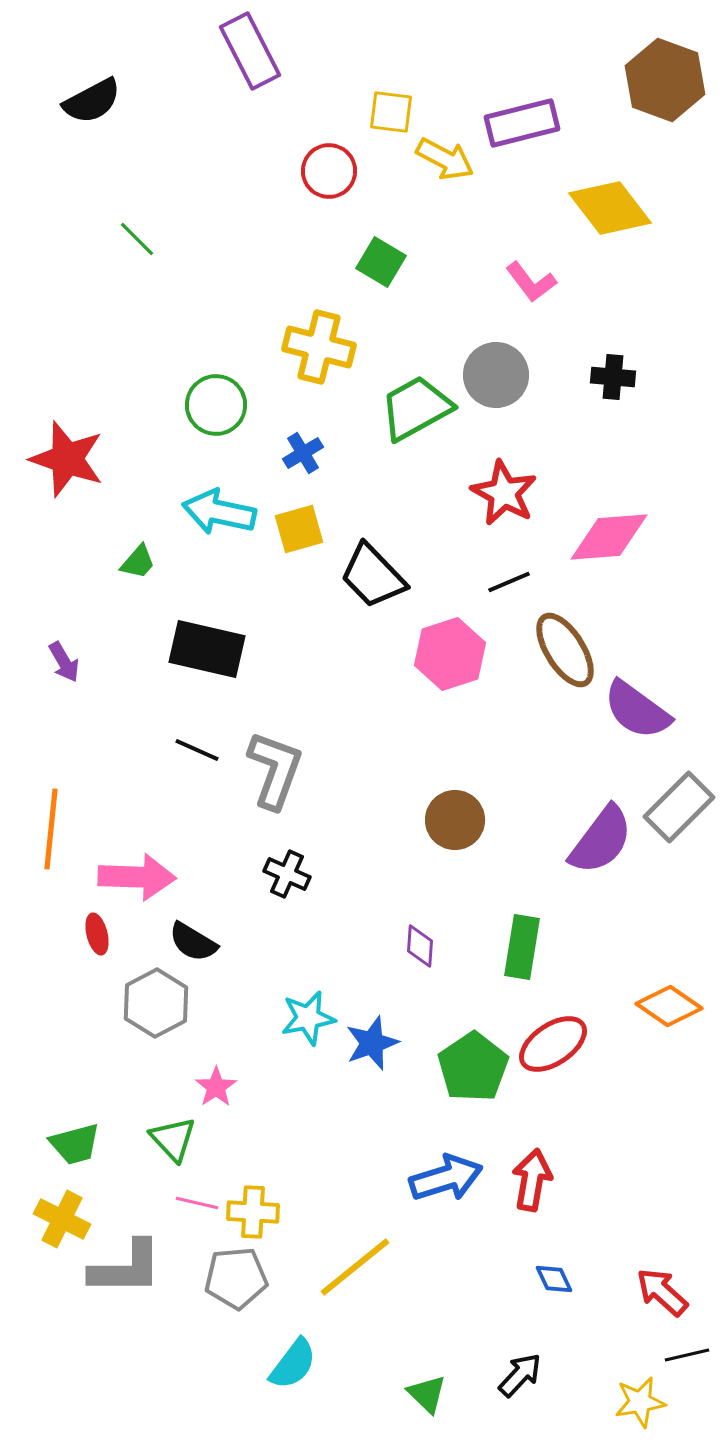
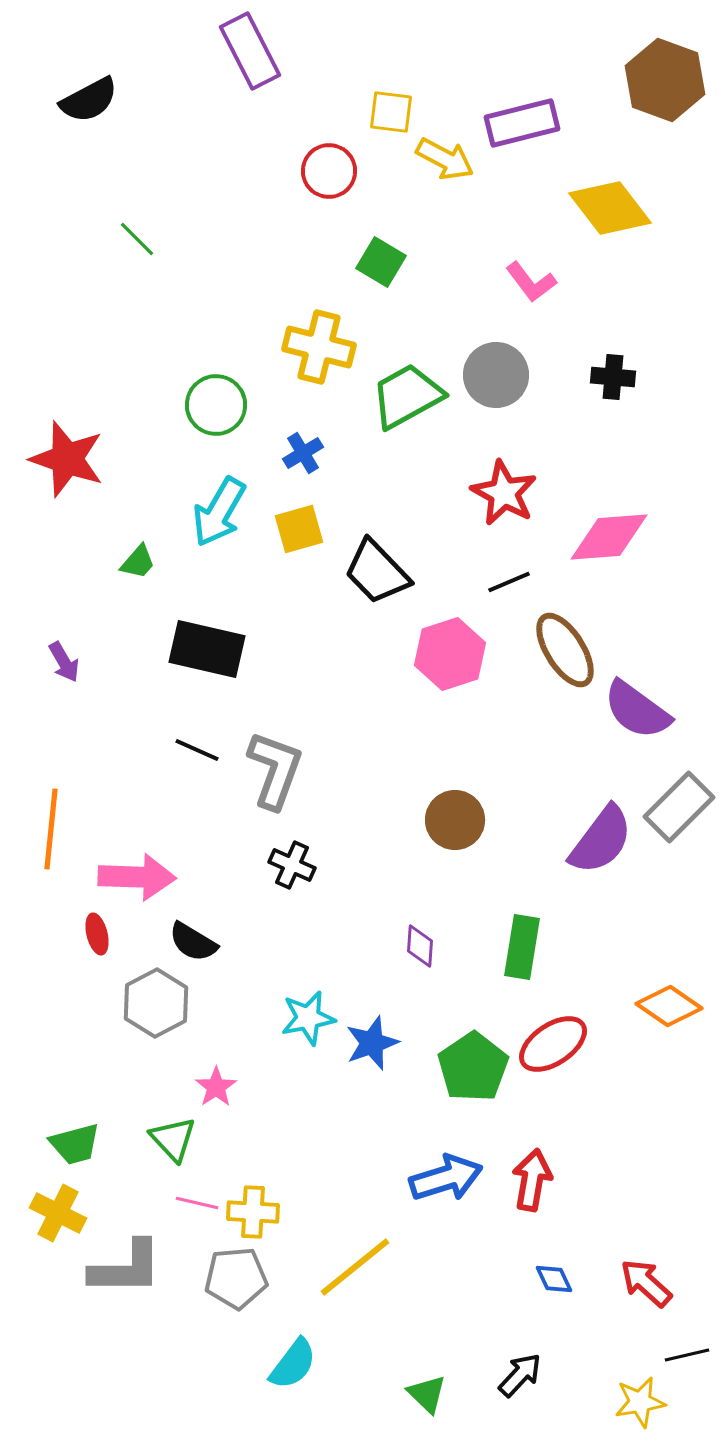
black semicircle at (92, 101): moved 3 px left, 1 px up
green trapezoid at (416, 408): moved 9 px left, 12 px up
cyan arrow at (219, 512): rotated 72 degrees counterclockwise
black trapezoid at (373, 576): moved 4 px right, 4 px up
black cross at (287, 874): moved 5 px right, 9 px up
yellow cross at (62, 1219): moved 4 px left, 6 px up
red arrow at (662, 1292): moved 16 px left, 9 px up
